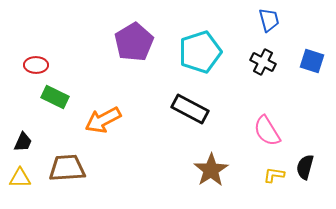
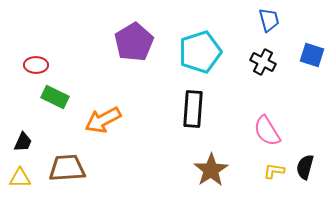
blue square: moved 6 px up
black rectangle: moved 3 px right; rotated 66 degrees clockwise
yellow L-shape: moved 4 px up
